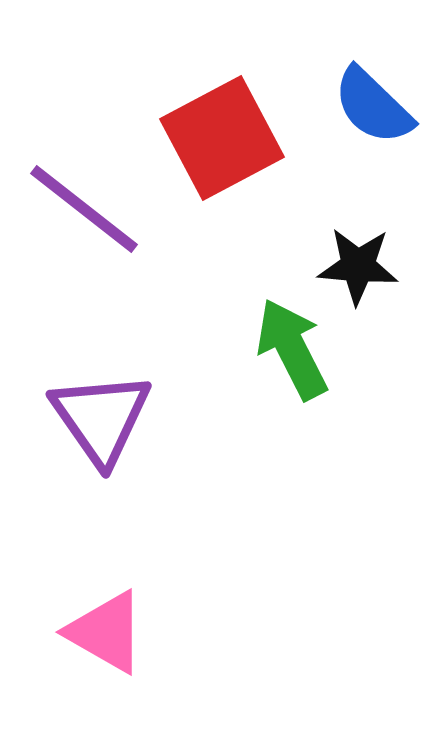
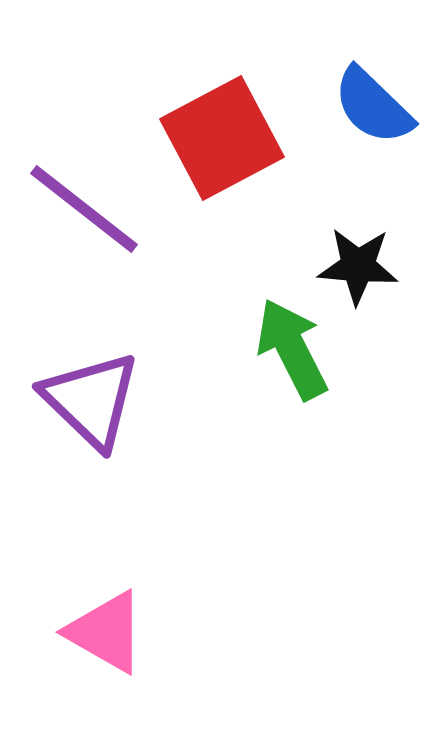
purple triangle: moved 10 px left, 18 px up; rotated 11 degrees counterclockwise
